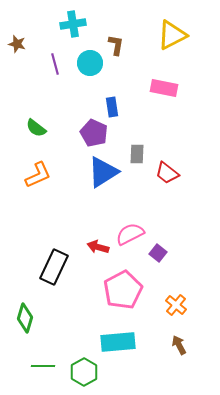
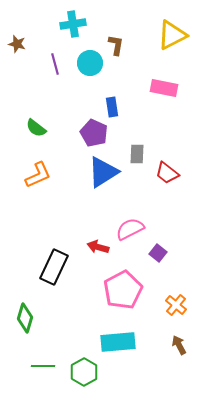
pink semicircle: moved 5 px up
